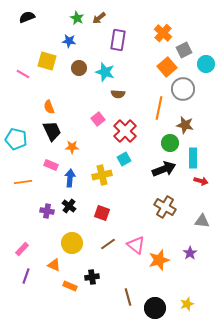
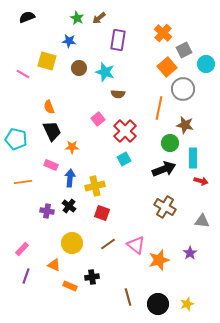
yellow cross at (102, 175): moved 7 px left, 11 px down
black circle at (155, 308): moved 3 px right, 4 px up
